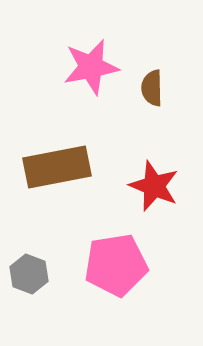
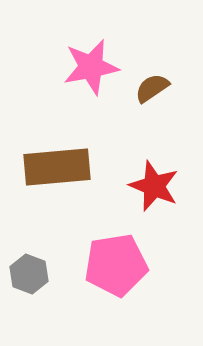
brown semicircle: rotated 57 degrees clockwise
brown rectangle: rotated 6 degrees clockwise
